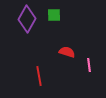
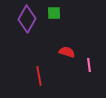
green square: moved 2 px up
